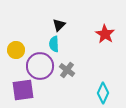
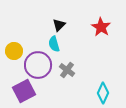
red star: moved 4 px left, 7 px up
cyan semicircle: rotated 14 degrees counterclockwise
yellow circle: moved 2 px left, 1 px down
purple circle: moved 2 px left, 1 px up
purple square: moved 1 px right, 1 px down; rotated 20 degrees counterclockwise
